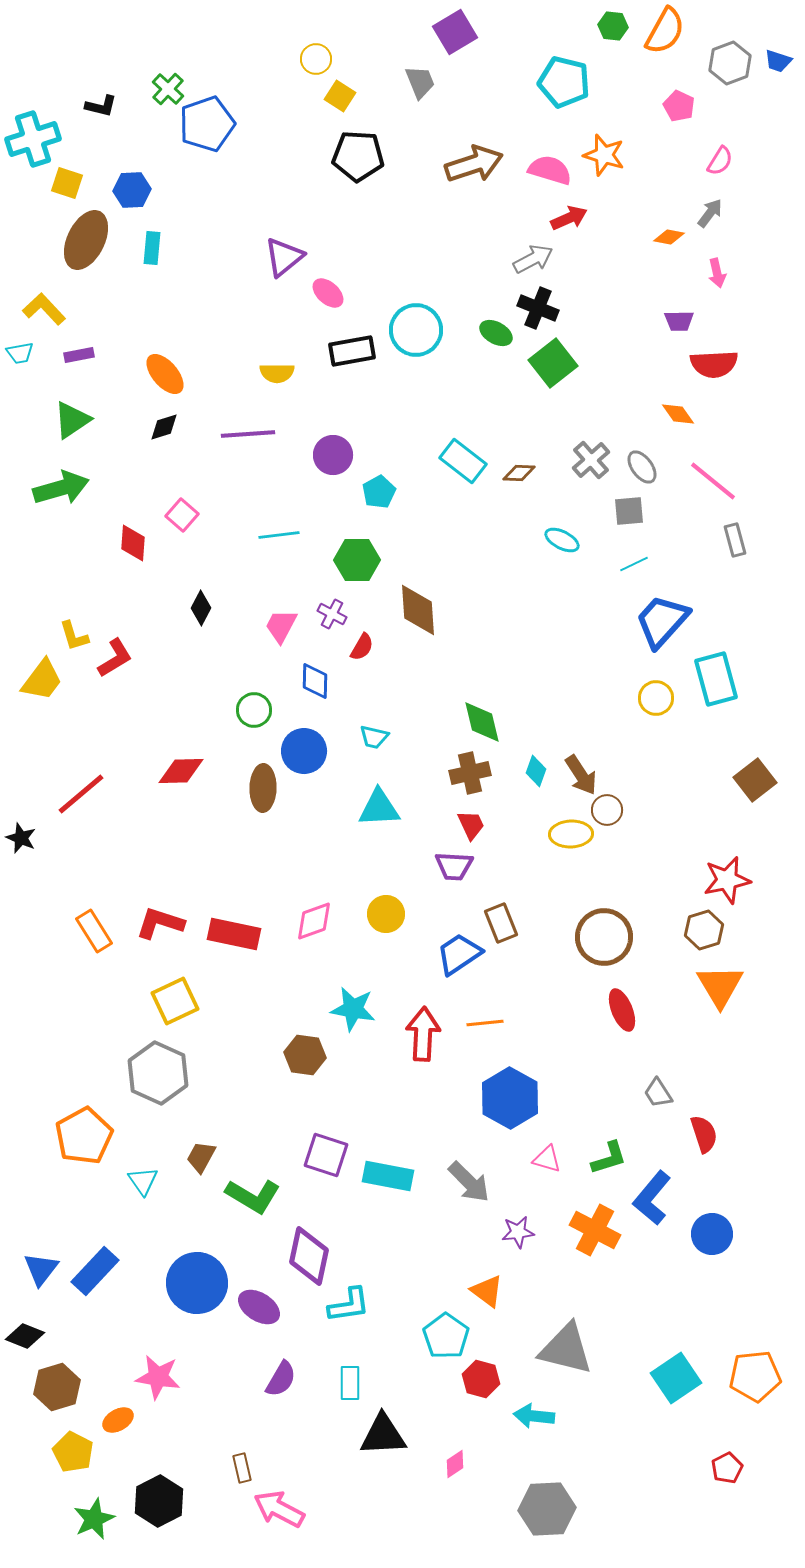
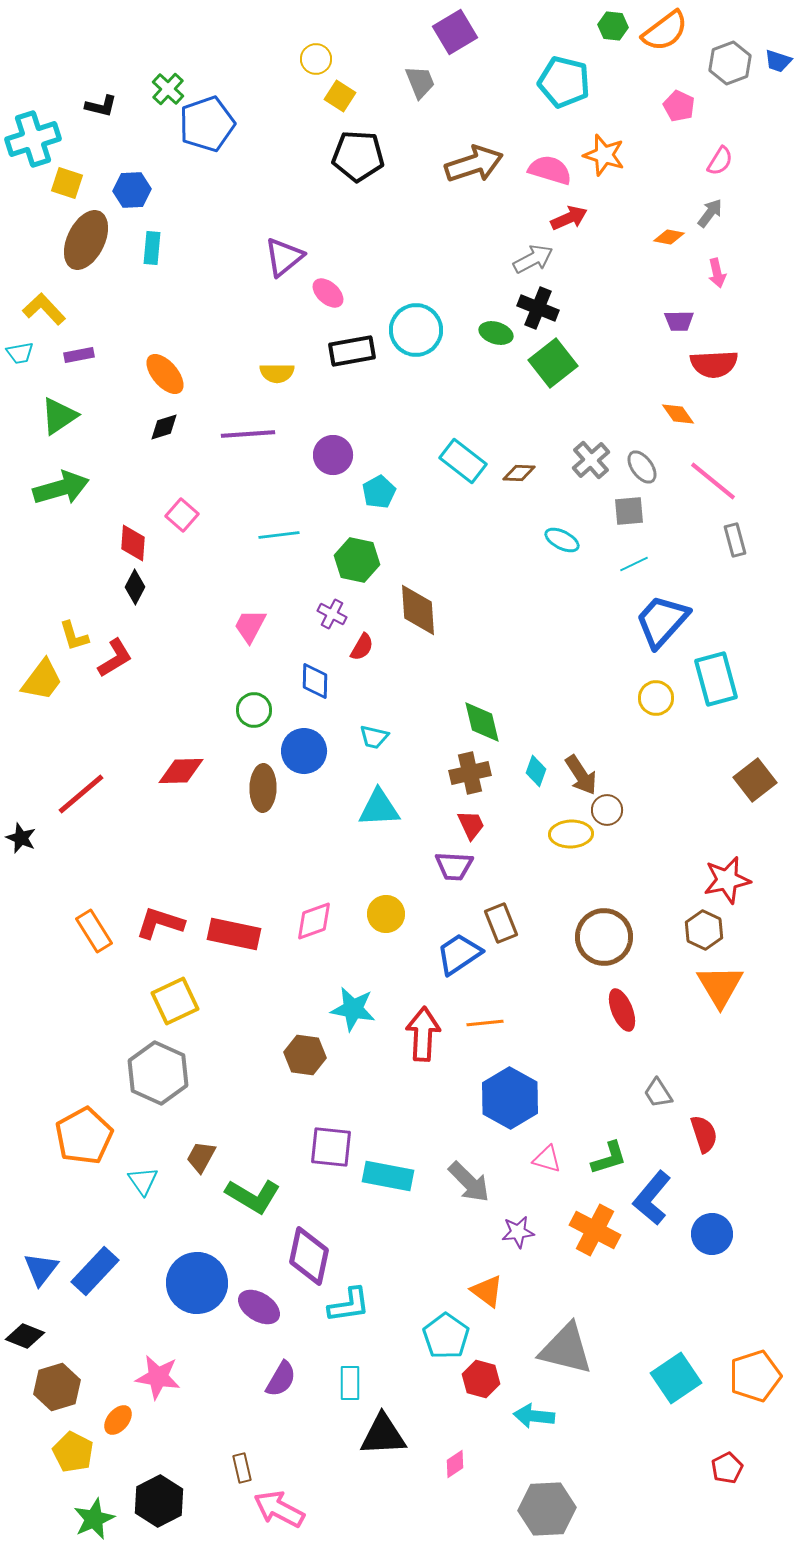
orange semicircle at (665, 31): rotated 24 degrees clockwise
green ellipse at (496, 333): rotated 12 degrees counterclockwise
green triangle at (72, 420): moved 13 px left, 4 px up
green hexagon at (357, 560): rotated 12 degrees clockwise
black diamond at (201, 608): moved 66 px left, 21 px up
pink trapezoid at (281, 626): moved 31 px left
brown hexagon at (704, 930): rotated 18 degrees counterclockwise
purple square at (326, 1155): moved 5 px right, 8 px up; rotated 12 degrees counterclockwise
orange pentagon at (755, 1376): rotated 12 degrees counterclockwise
orange ellipse at (118, 1420): rotated 20 degrees counterclockwise
